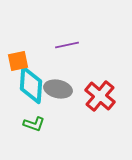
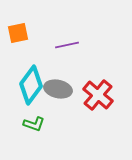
orange square: moved 28 px up
cyan diamond: rotated 33 degrees clockwise
red cross: moved 2 px left, 1 px up
